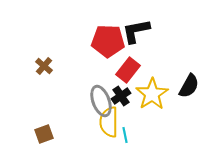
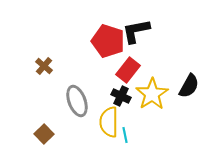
red pentagon: rotated 16 degrees clockwise
black cross: rotated 30 degrees counterclockwise
gray ellipse: moved 24 px left
brown square: rotated 24 degrees counterclockwise
